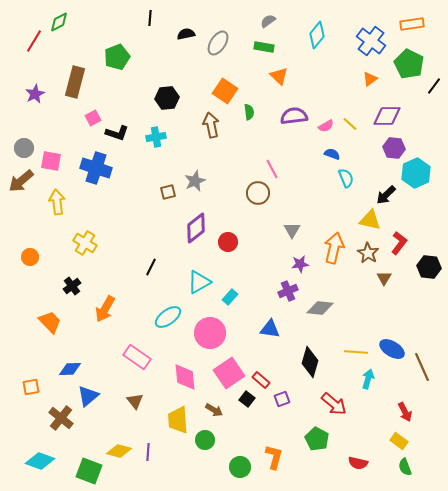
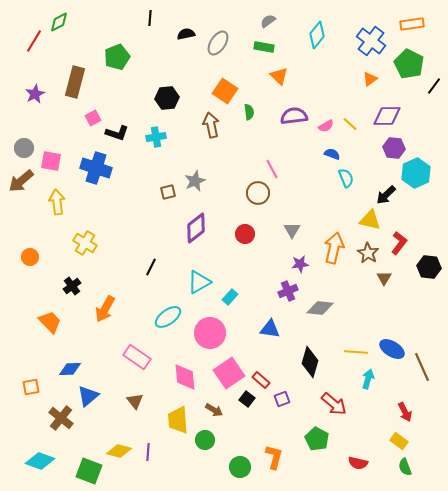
red circle at (228, 242): moved 17 px right, 8 px up
